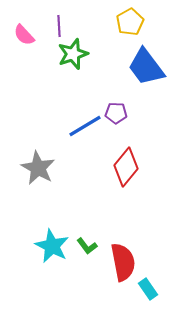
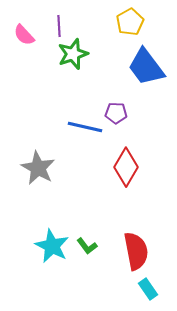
blue line: moved 1 px down; rotated 44 degrees clockwise
red diamond: rotated 9 degrees counterclockwise
red semicircle: moved 13 px right, 11 px up
